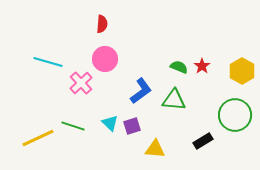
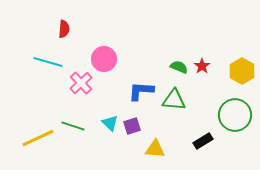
red semicircle: moved 38 px left, 5 px down
pink circle: moved 1 px left
blue L-shape: rotated 140 degrees counterclockwise
